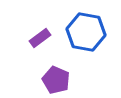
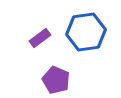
blue hexagon: rotated 18 degrees counterclockwise
